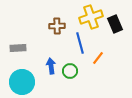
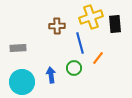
black rectangle: rotated 18 degrees clockwise
blue arrow: moved 9 px down
green circle: moved 4 px right, 3 px up
